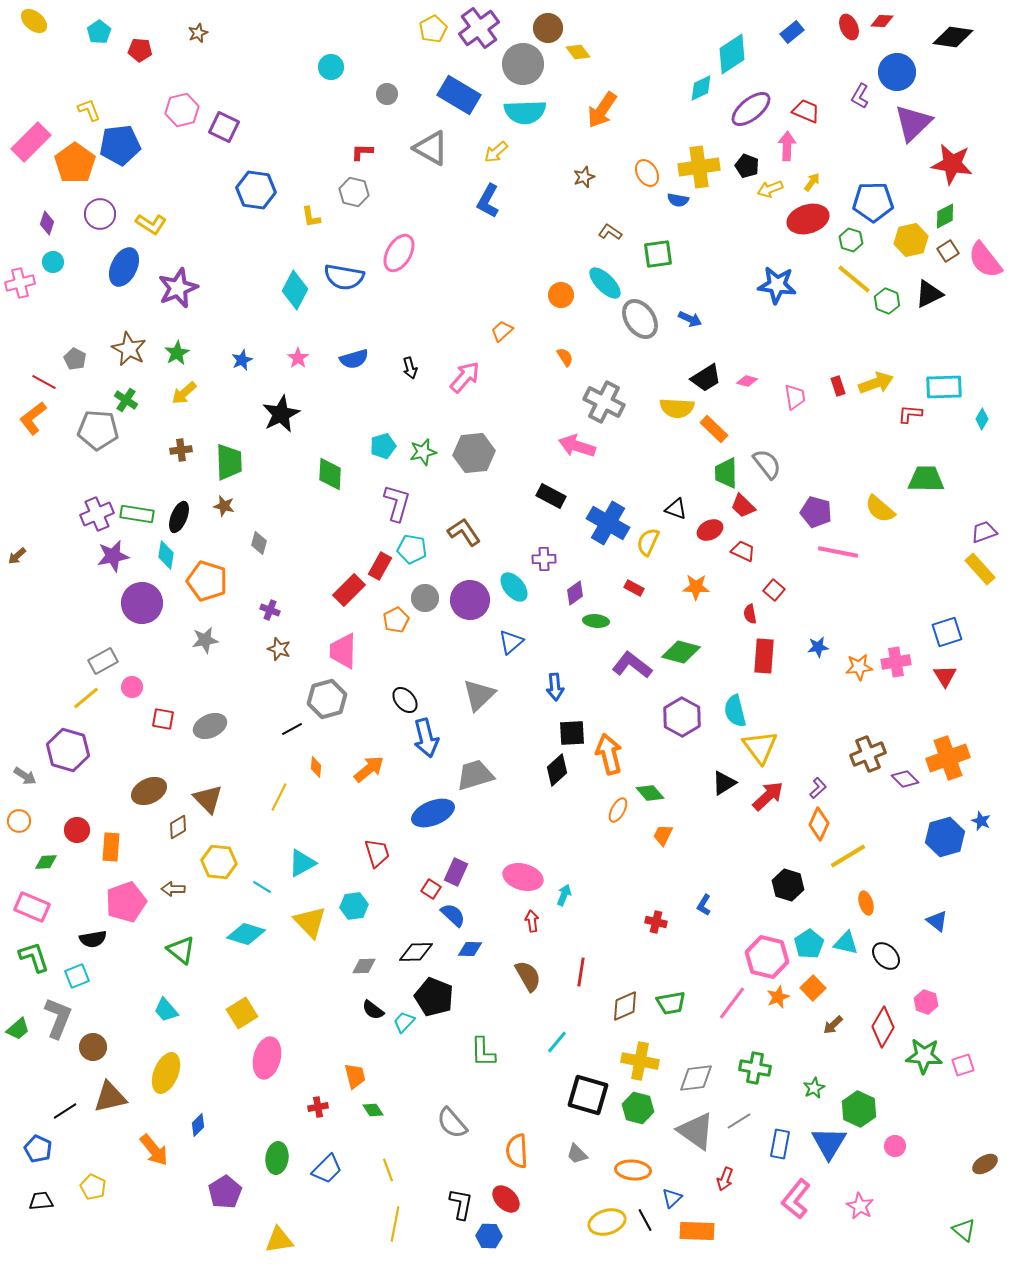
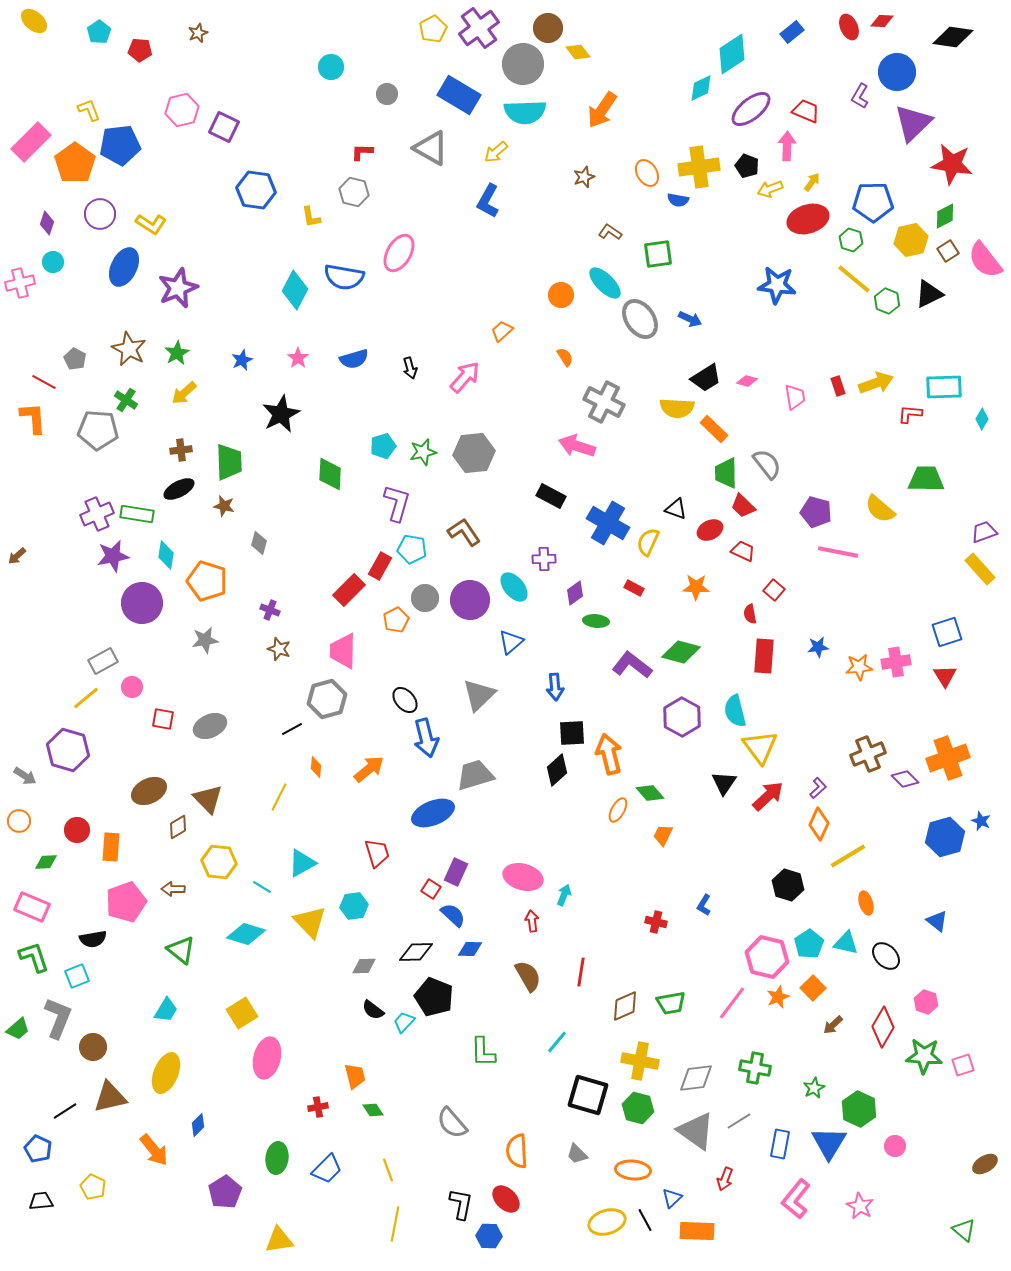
orange L-shape at (33, 418): rotated 124 degrees clockwise
black ellipse at (179, 517): moved 28 px up; rotated 40 degrees clockwise
black triangle at (724, 783): rotated 24 degrees counterclockwise
cyan trapezoid at (166, 1010): rotated 108 degrees counterclockwise
